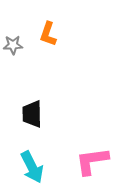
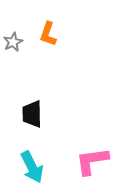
gray star: moved 3 px up; rotated 24 degrees counterclockwise
